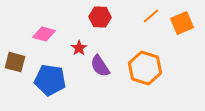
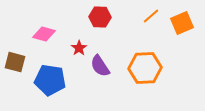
orange hexagon: rotated 20 degrees counterclockwise
